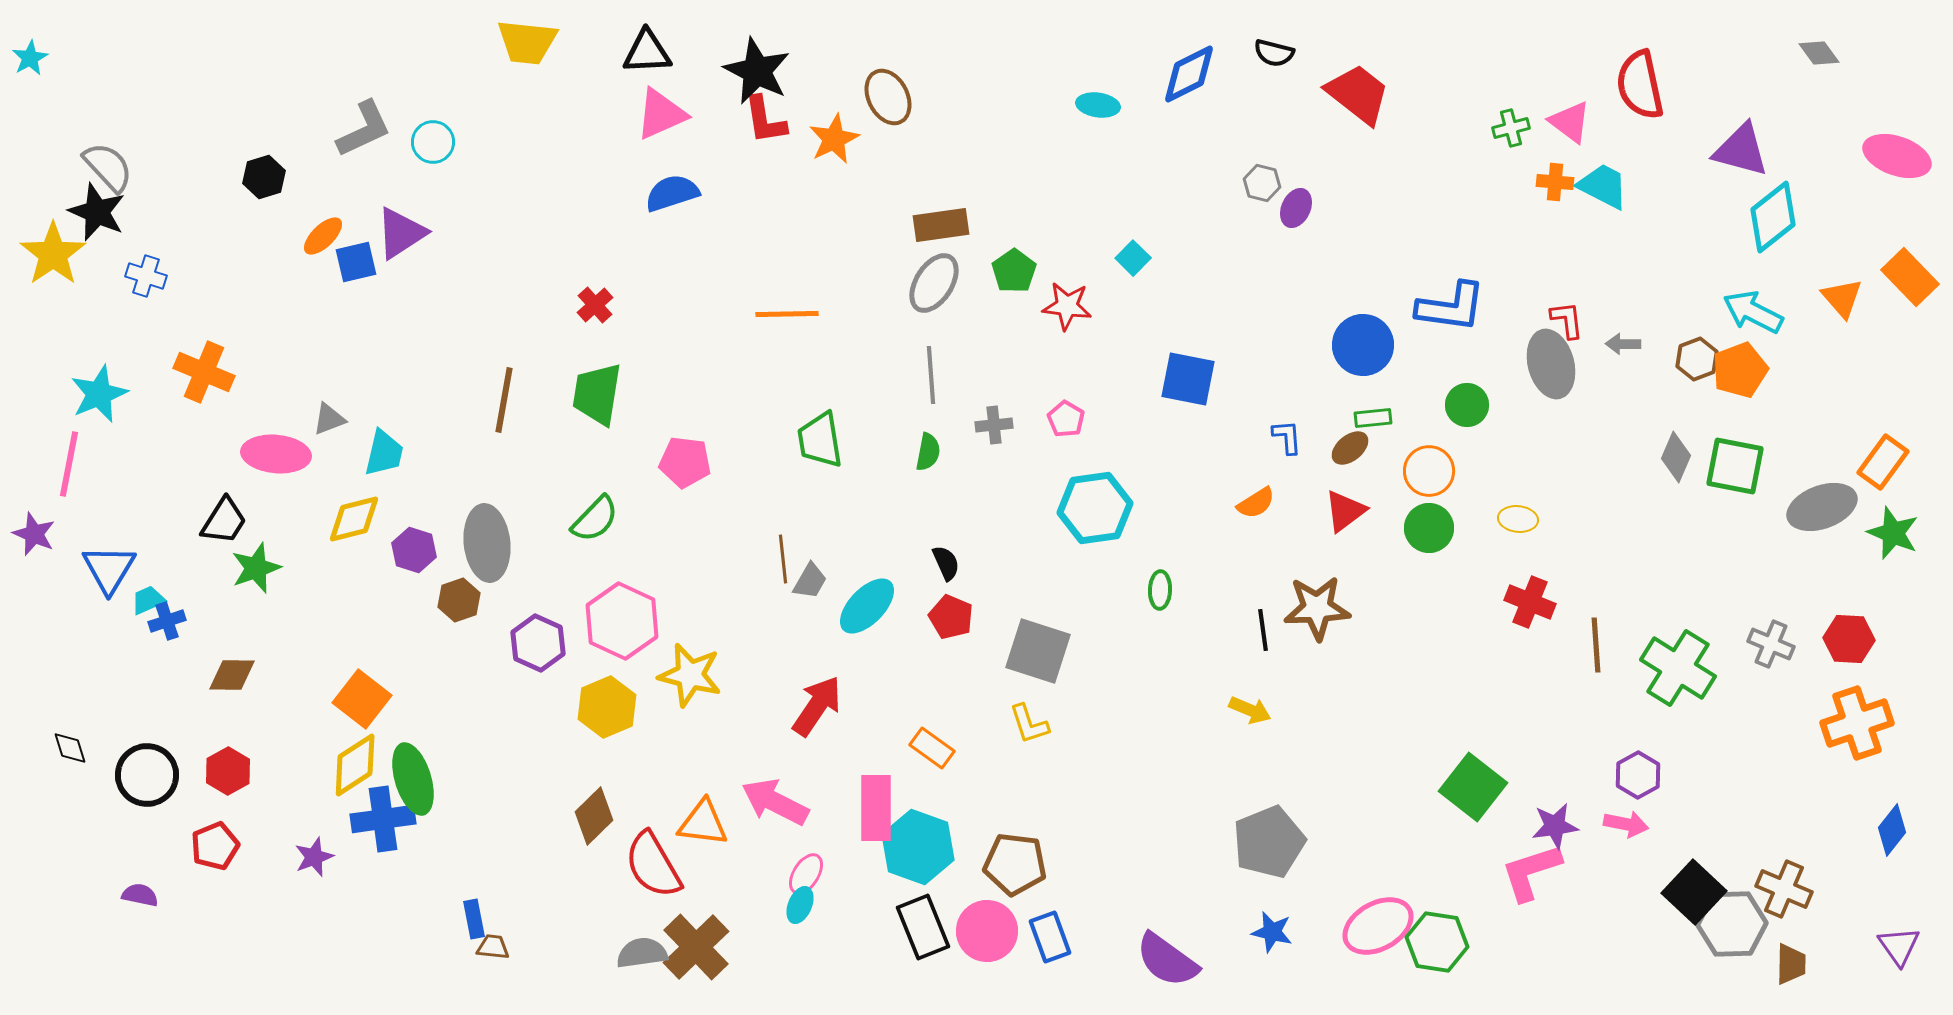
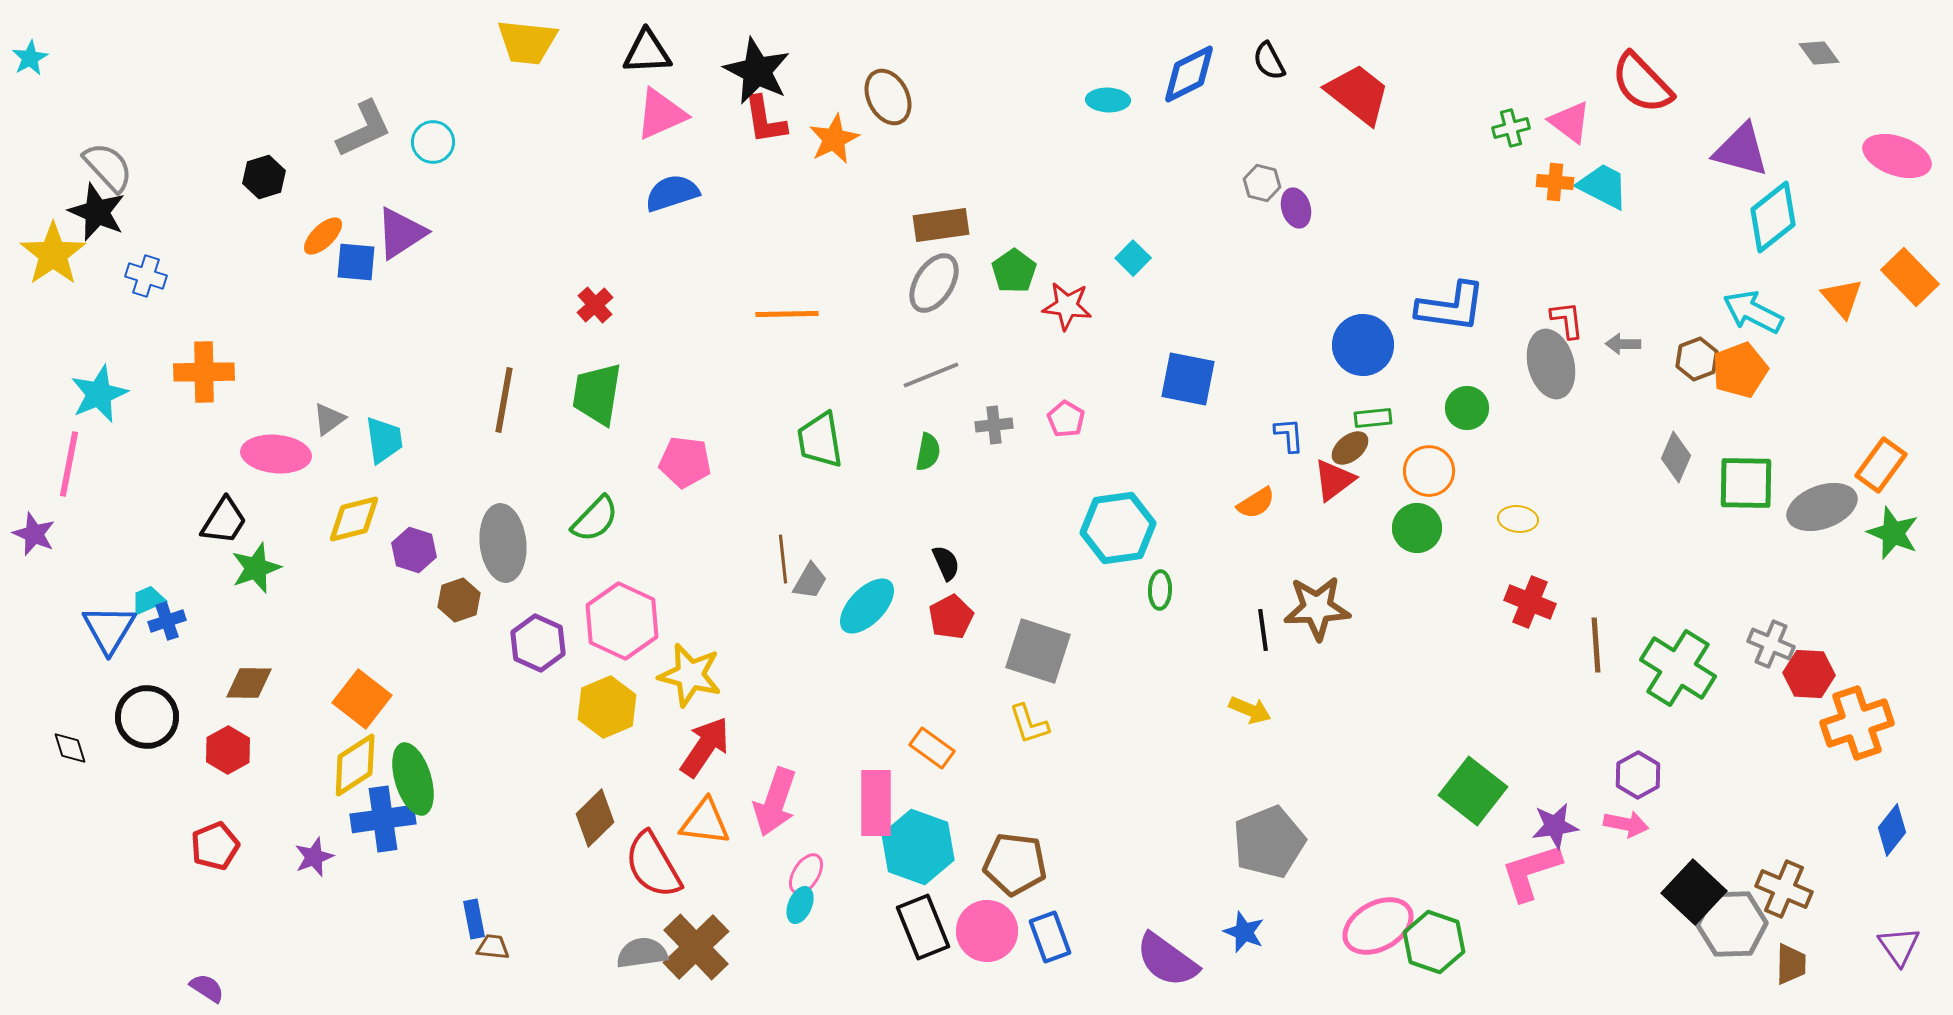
black semicircle at (1274, 53): moved 5 px left, 8 px down; rotated 48 degrees clockwise
red semicircle at (1640, 85): moved 2 px right, 2 px up; rotated 32 degrees counterclockwise
cyan ellipse at (1098, 105): moved 10 px right, 5 px up; rotated 6 degrees counterclockwise
purple ellipse at (1296, 208): rotated 42 degrees counterclockwise
blue square at (356, 262): rotated 18 degrees clockwise
orange cross at (204, 372): rotated 24 degrees counterclockwise
gray line at (931, 375): rotated 72 degrees clockwise
green circle at (1467, 405): moved 3 px down
gray triangle at (329, 419): rotated 15 degrees counterclockwise
blue L-shape at (1287, 437): moved 2 px right, 2 px up
cyan trapezoid at (384, 453): moved 13 px up; rotated 21 degrees counterclockwise
orange rectangle at (1883, 462): moved 2 px left, 3 px down
green square at (1735, 466): moved 11 px right, 17 px down; rotated 10 degrees counterclockwise
cyan hexagon at (1095, 508): moved 23 px right, 20 px down
red triangle at (1345, 511): moved 11 px left, 31 px up
green circle at (1429, 528): moved 12 px left
gray ellipse at (487, 543): moved 16 px right
blue triangle at (109, 569): moved 60 px down
red pentagon at (951, 617): rotated 21 degrees clockwise
red hexagon at (1849, 639): moved 40 px left, 35 px down
brown diamond at (232, 675): moved 17 px right, 8 px down
red arrow at (817, 706): moved 112 px left, 41 px down
red hexagon at (228, 771): moved 21 px up
black circle at (147, 775): moved 58 px up
green square at (1473, 787): moved 4 px down
pink arrow at (775, 802): rotated 98 degrees counterclockwise
pink rectangle at (876, 808): moved 5 px up
brown diamond at (594, 816): moved 1 px right, 2 px down
orange triangle at (703, 823): moved 2 px right, 1 px up
purple semicircle at (140, 895): moved 67 px right, 93 px down; rotated 21 degrees clockwise
blue star at (1272, 932): moved 28 px left; rotated 9 degrees clockwise
green hexagon at (1437, 942): moved 3 px left; rotated 10 degrees clockwise
